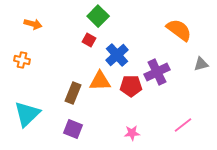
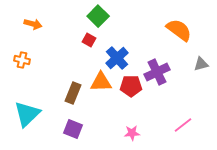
blue cross: moved 3 px down
orange triangle: moved 1 px right, 1 px down
